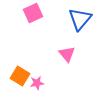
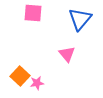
pink square: rotated 30 degrees clockwise
orange square: rotated 12 degrees clockwise
